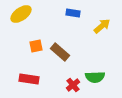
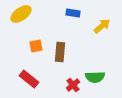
brown rectangle: rotated 54 degrees clockwise
red rectangle: rotated 30 degrees clockwise
